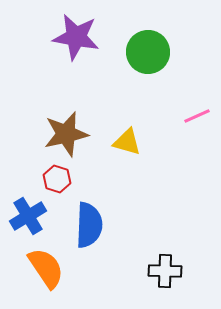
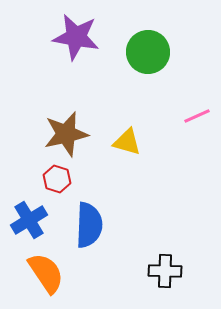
blue cross: moved 1 px right, 4 px down
orange semicircle: moved 5 px down
